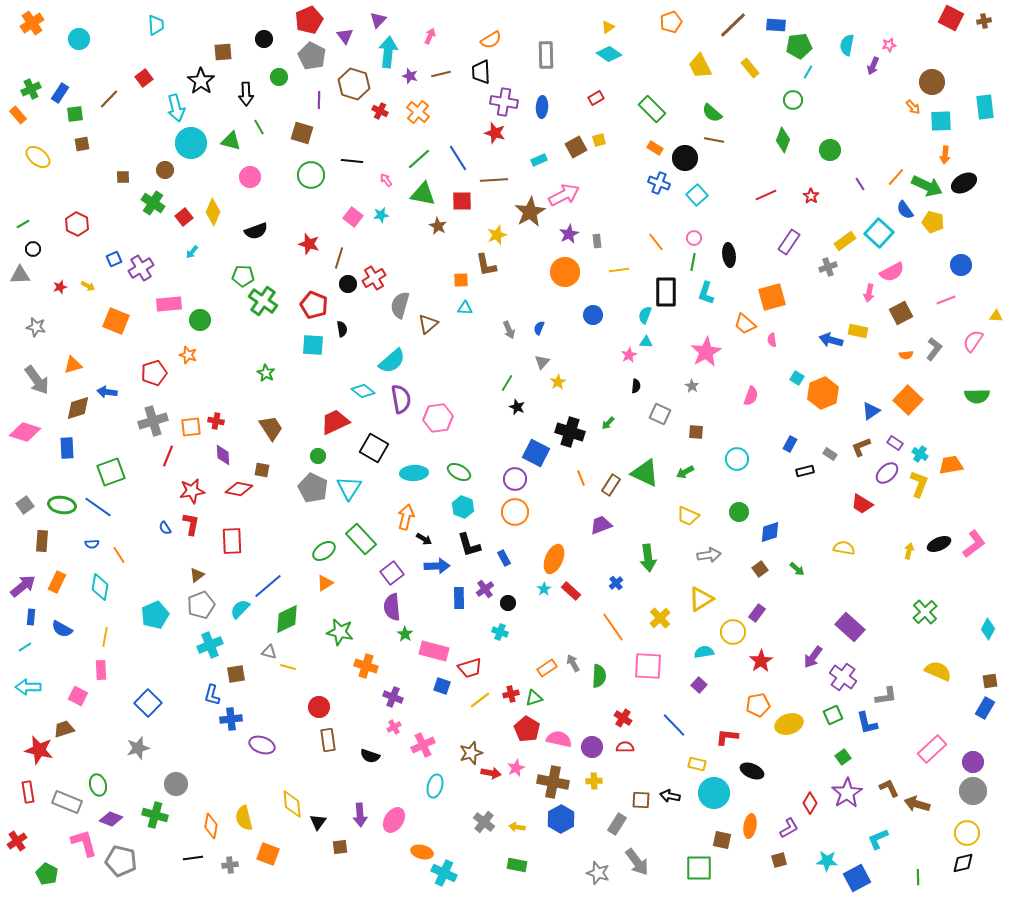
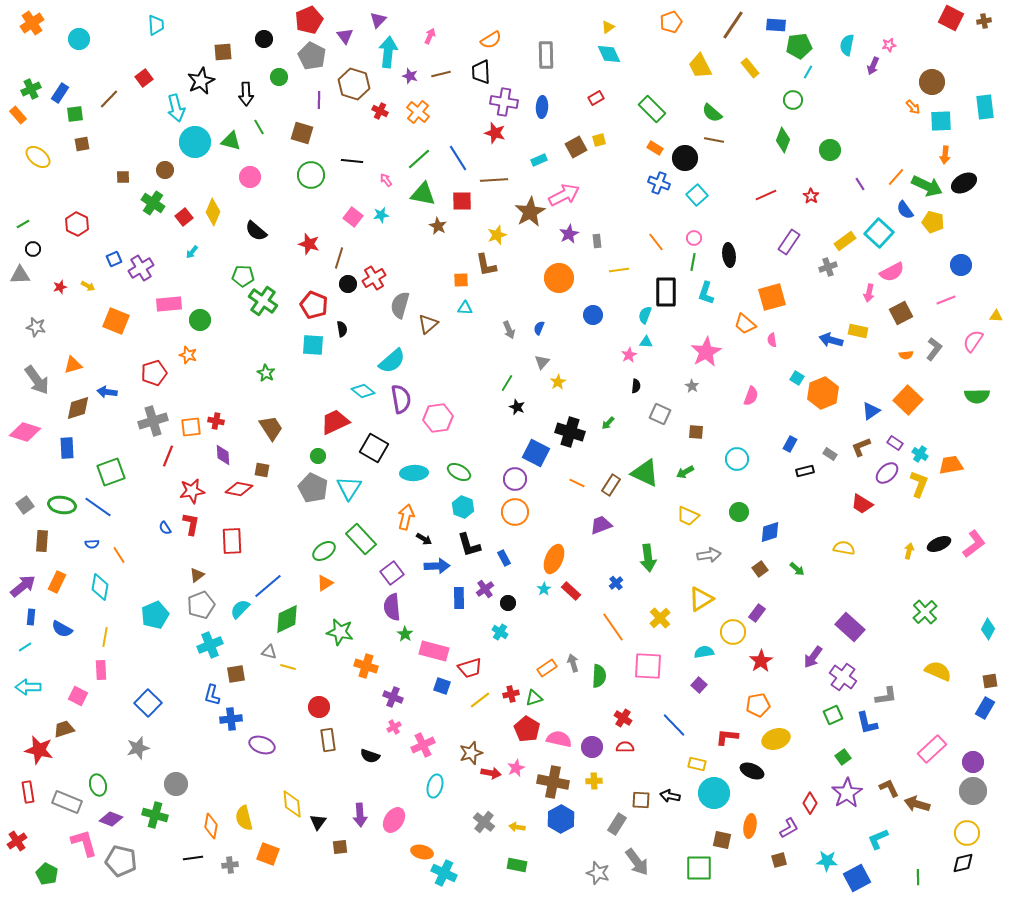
brown line at (733, 25): rotated 12 degrees counterclockwise
cyan diamond at (609, 54): rotated 30 degrees clockwise
black star at (201, 81): rotated 12 degrees clockwise
cyan circle at (191, 143): moved 4 px right, 1 px up
black semicircle at (256, 231): rotated 60 degrees clockwise
orange circle at (565, 272): moved 6 px left, 6 px down
orange line at (581, 478): moved 4 px left, 5 px down; rotated 42 degrees counterclockwise
cyan cross at (500, 632): rotated 14 degrees clockwise
gray arrow at (573, 663): rotated 12 degrees clockwise
yellow ellipse at (789, 724): moved 13 px left, 15 px down
